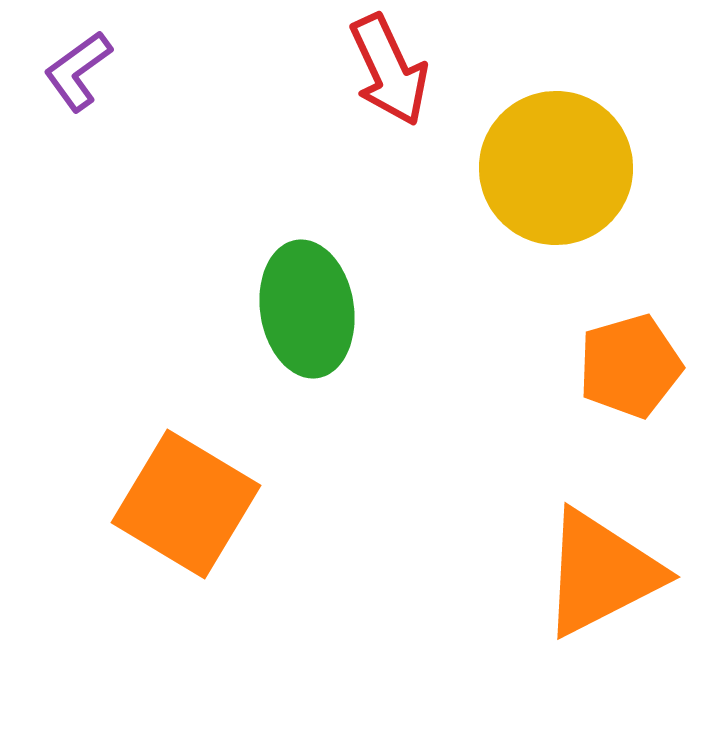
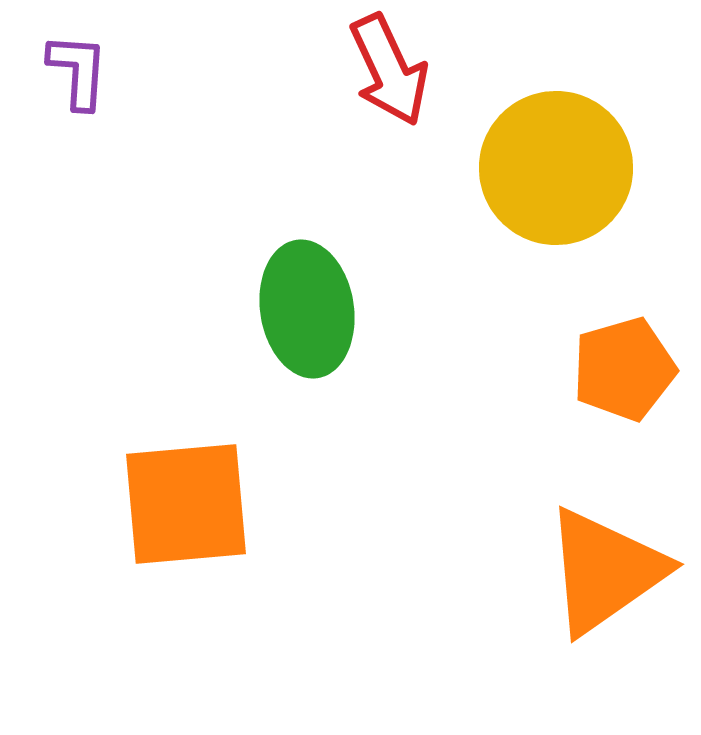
purple L-shape: rotated 130 degrees clockwise
orange pentagon: moved 6 px left, 3 px down
orange square: rotated 36 degrees counterclockwise
orange triangle: moved 4 px right, 2 px up; rotated 8 degrees counterclockwise
